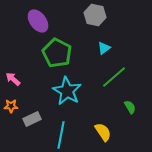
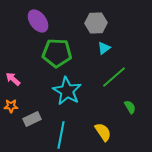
gray hexagon: moved 1 px right, 8 px down; rotated 15 degrees counterclockwise
green pentagon: rotated 24 degrees counterclockwise
